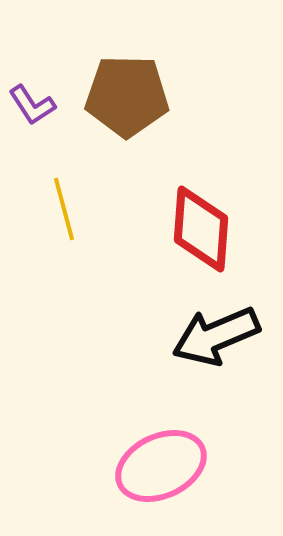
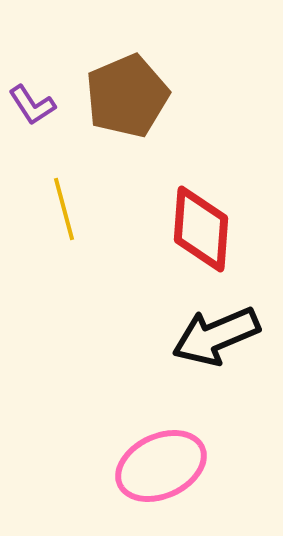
brown pentagon: rotated 24 degrees counterclockwise
